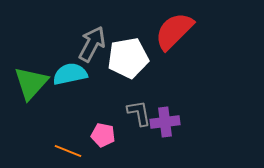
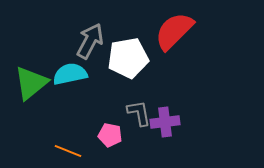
gray arrow: moved 2 px left, 3 px up
green triangle: rotated 9 degrees clockwise
pink pentagon: moved 7 px right
